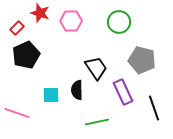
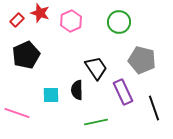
pink hexagon: rotated 25 degrees counterclockwise
red rectangle: moved 8 px up
green line: moved 1 px left
